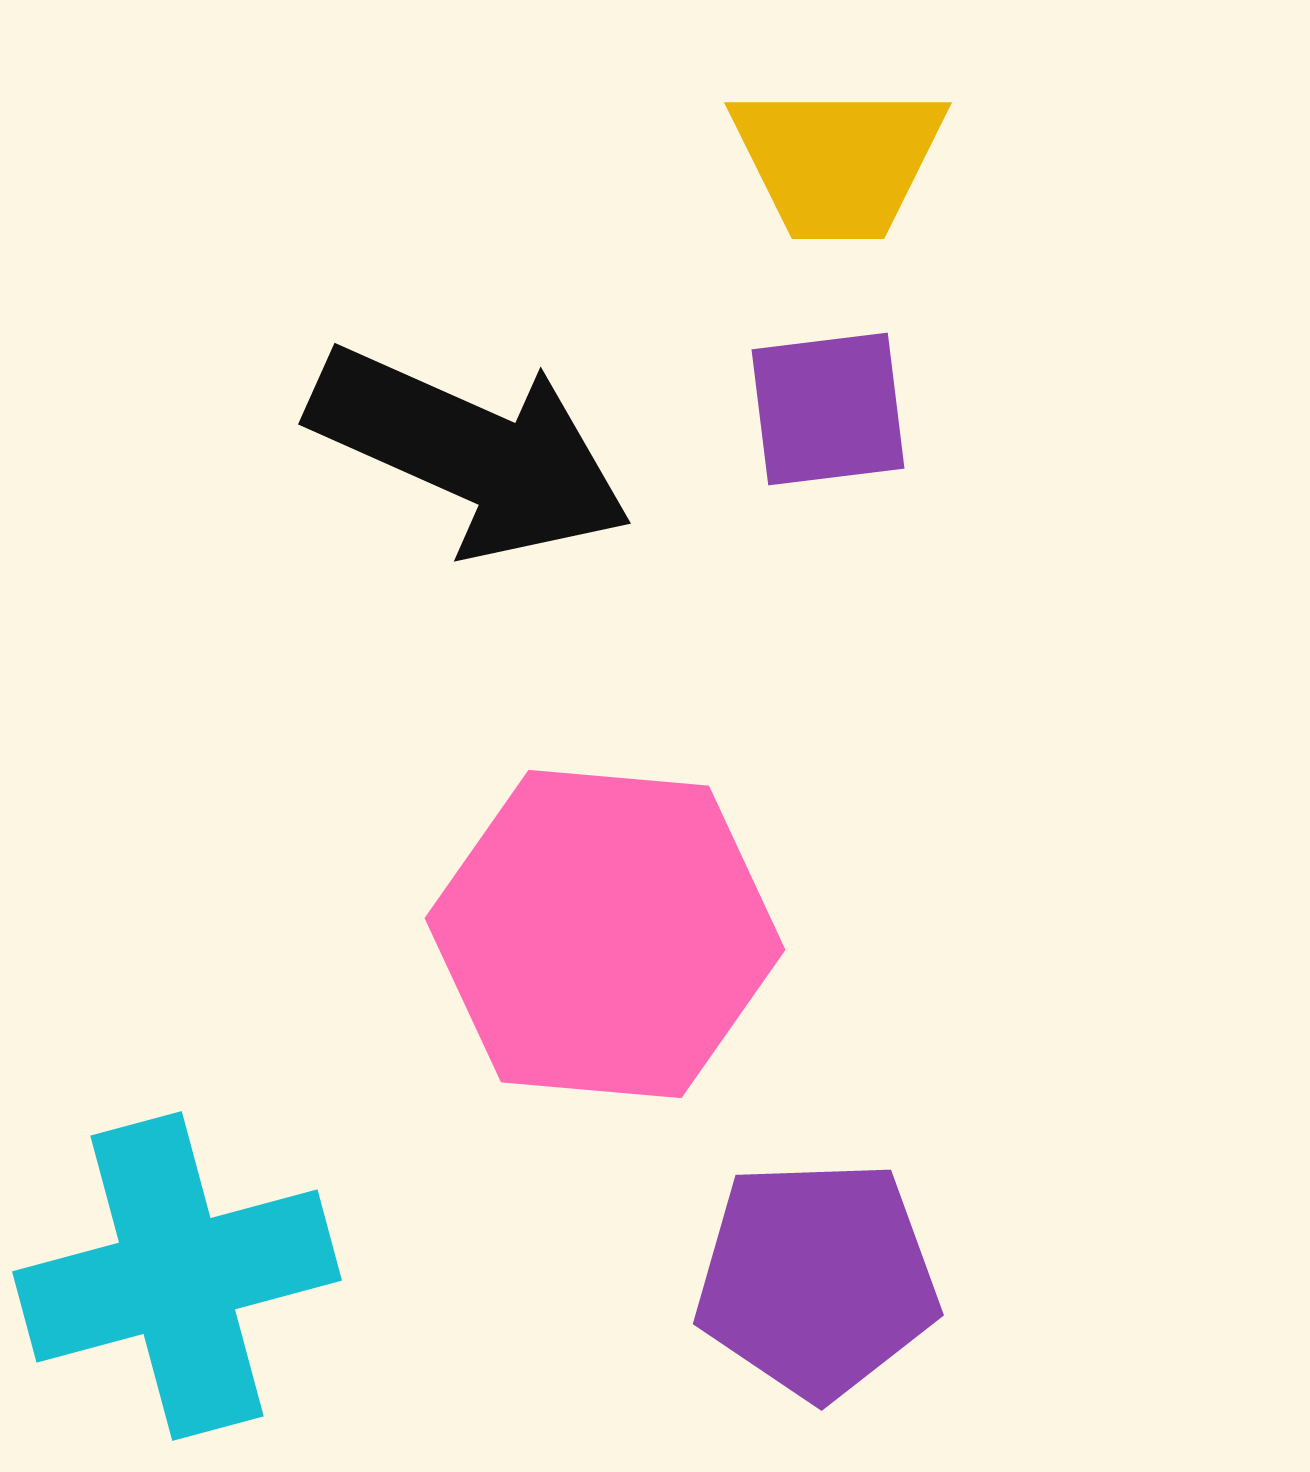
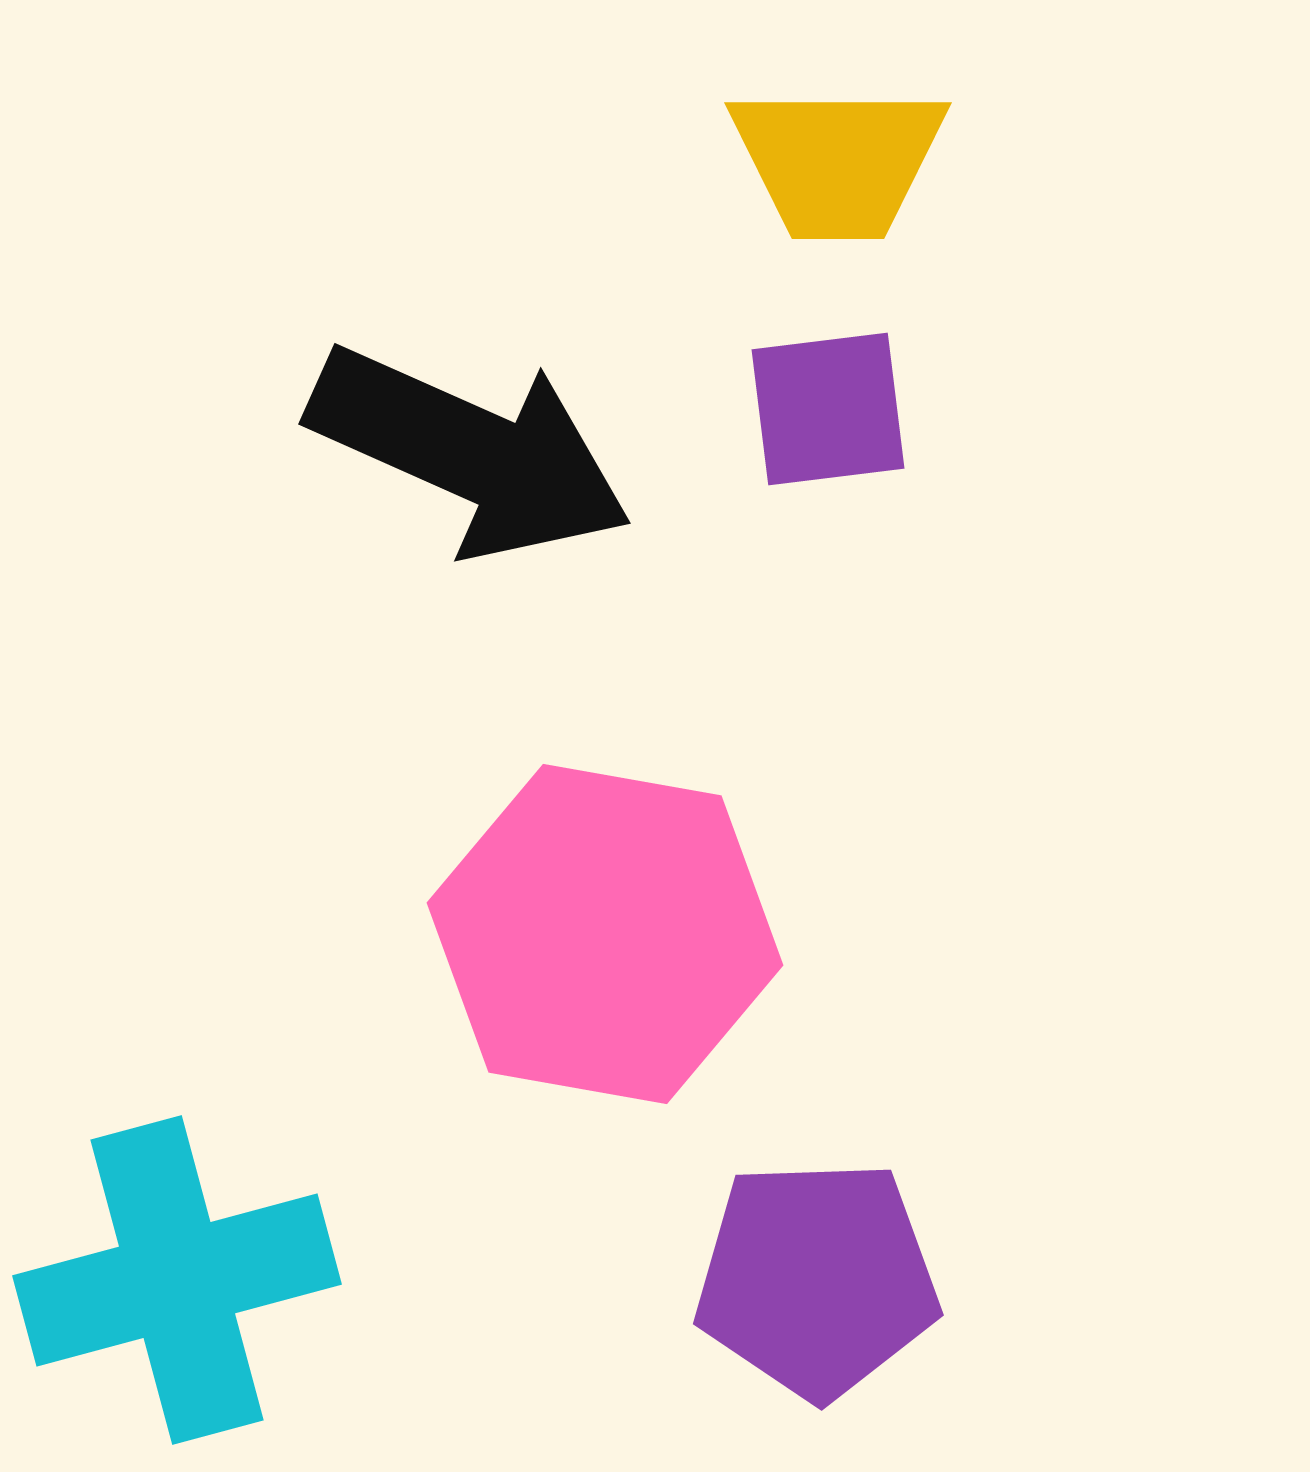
pink hexagon: rotated 5 degrees clockwise
cyan cross: moved 4 px down
